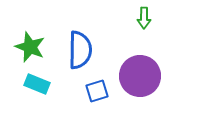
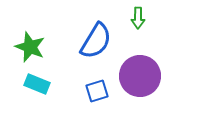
green arrow: moved 6 px left
blue semicircle: moved 16 px right, 9 px up; rotated 30 degrees clockwise
